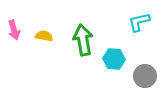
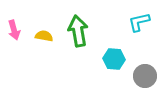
green arrow: moved 5 px left, 9 px up
